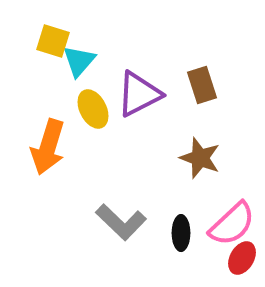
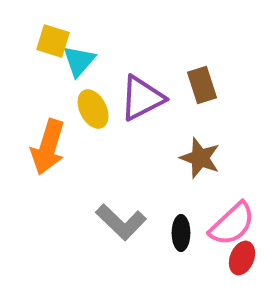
purple triangle: moved 3 px right, 4 px down
red ellipse: rotated 8 degrees counterclockwise
